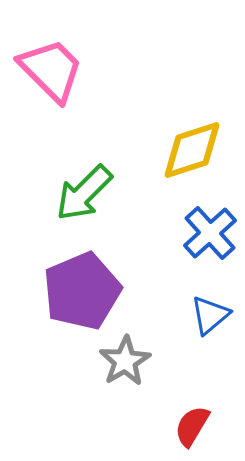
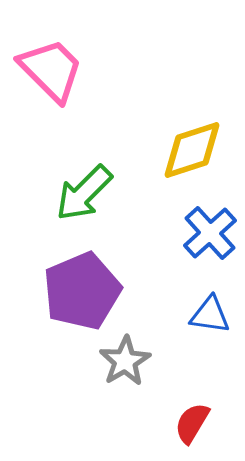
blue triangle: rotated 48 degrees clockwise
red semicircle: moved 3 px up
